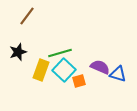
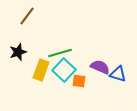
orange square: rotated 24 degrees clockwise
